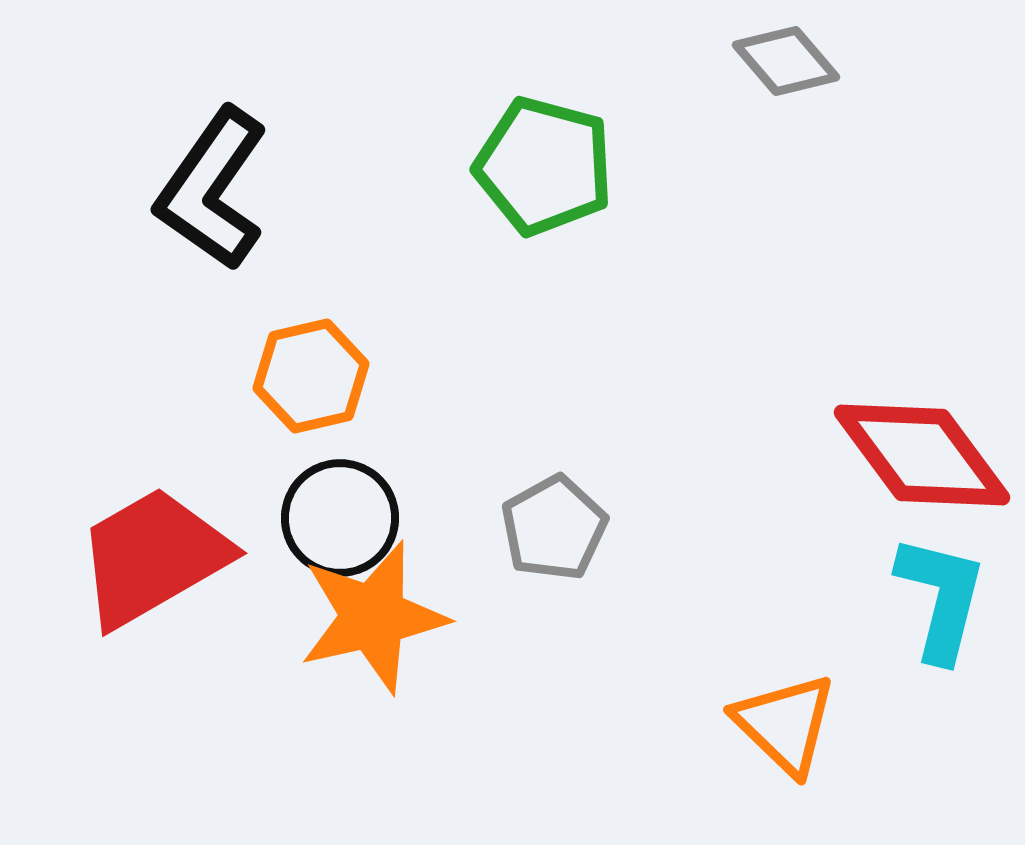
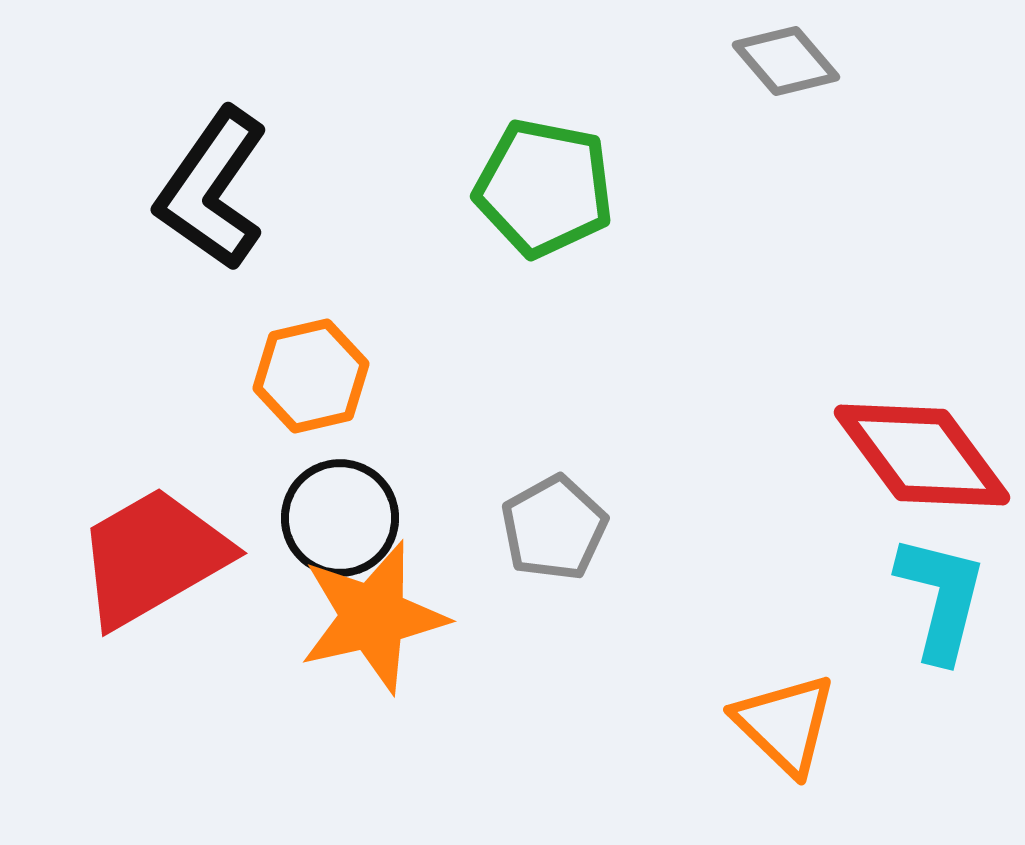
green pentagon: moved 22 px down; rotated 4 degrees counterclockwise
